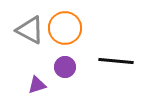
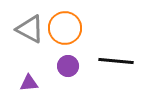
gray triangle: moved 1 px up
purple circle: moved 3 px right, 1 px up
purple triangle: moved 8 px left, 2 px up; rotated 12 degrees clockwise
